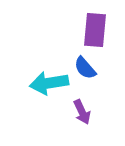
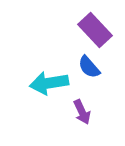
purple rectangle: rotated 48 degrees counterclockwise
blue semicircle: moved 4 px right, 1 px up
